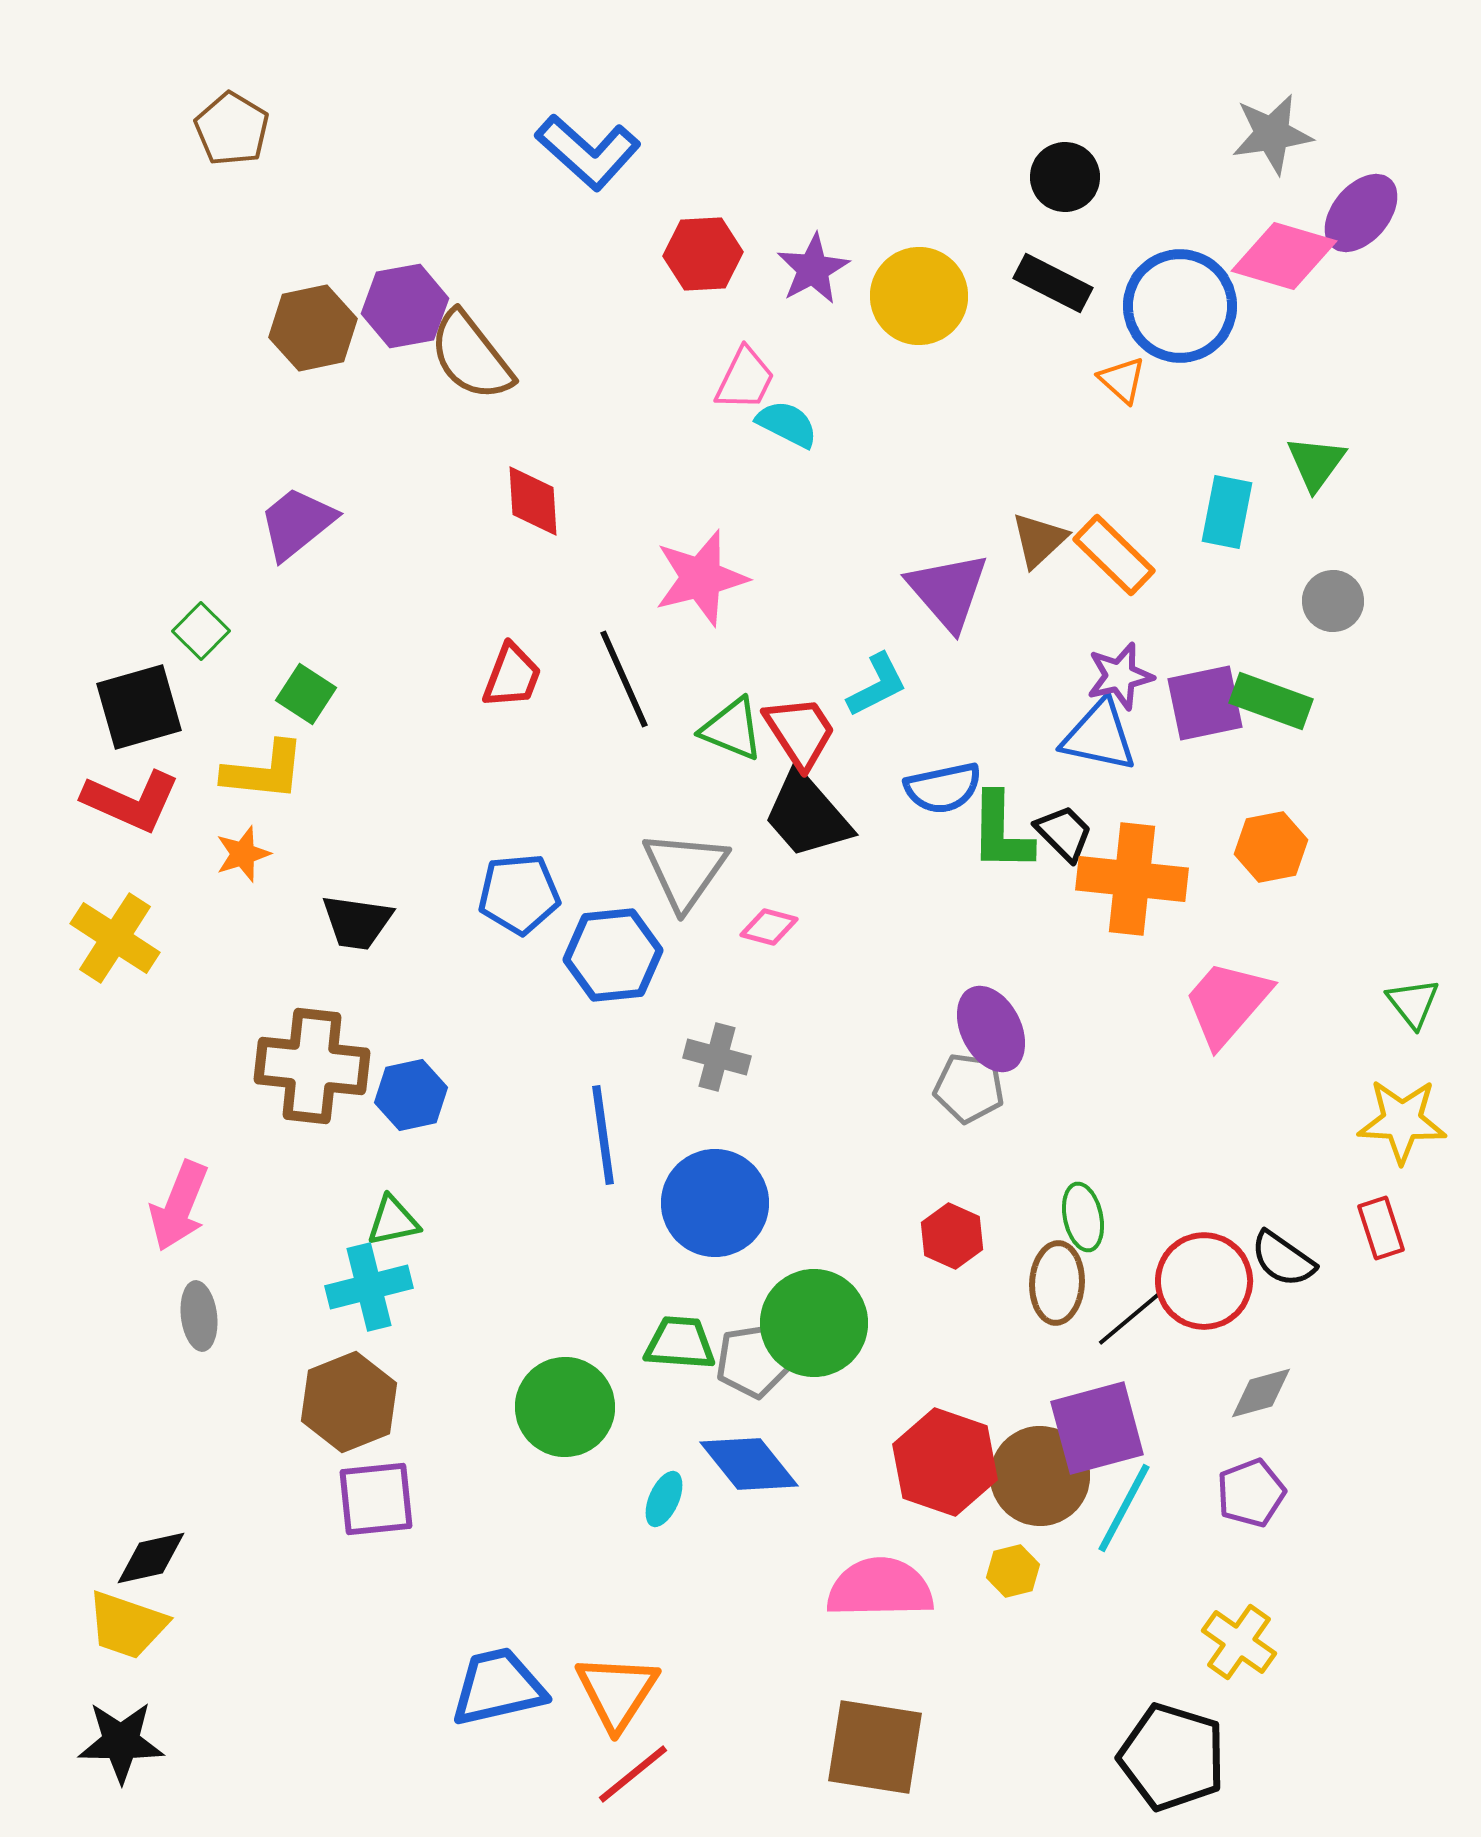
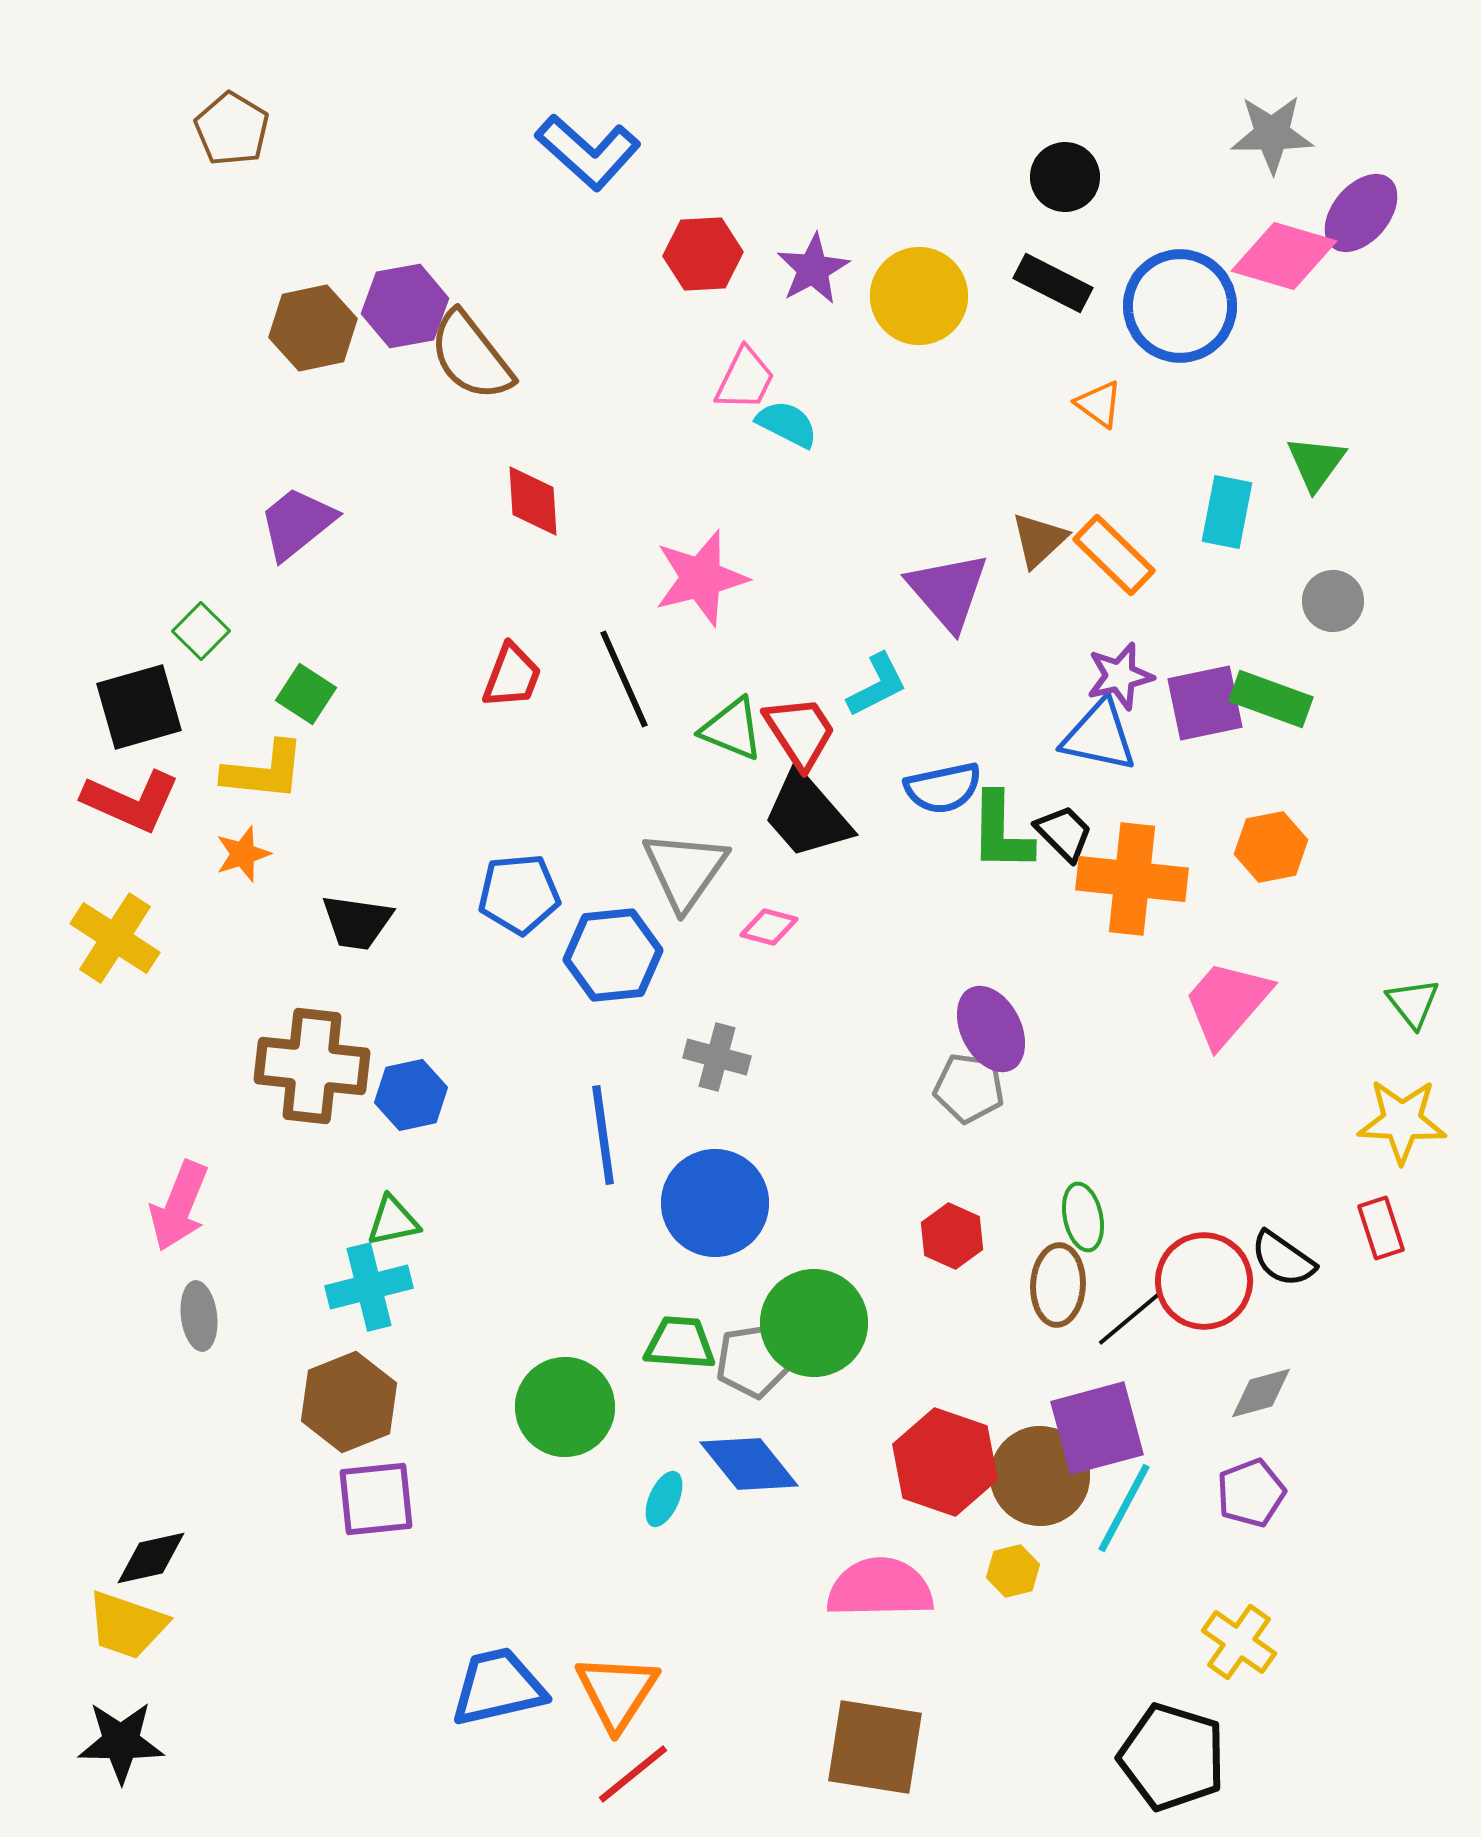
gray star at (1272, 134): rotated 8 degrees clockwise
orange triangle at (1122, 380): moved 23 px left, 24 px down; rotated 6 degrees counterclockwise
green rectangle at (1271, 701): moved 2 px up
brown ellipse at (1057, 1283): moved 1 px right, 2 px down
